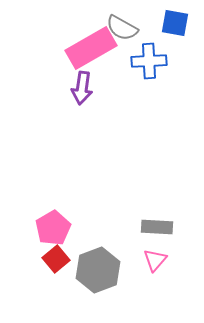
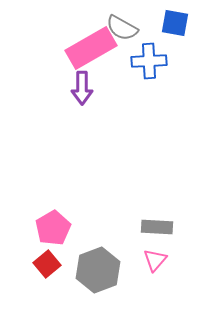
purple arrow: rotated 8 degrees counterclockwise
red square: moved 9 px left, 5 px down
